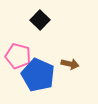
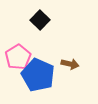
pink pentagon: moved 1 px down; rotated 25 degrees clockwise
